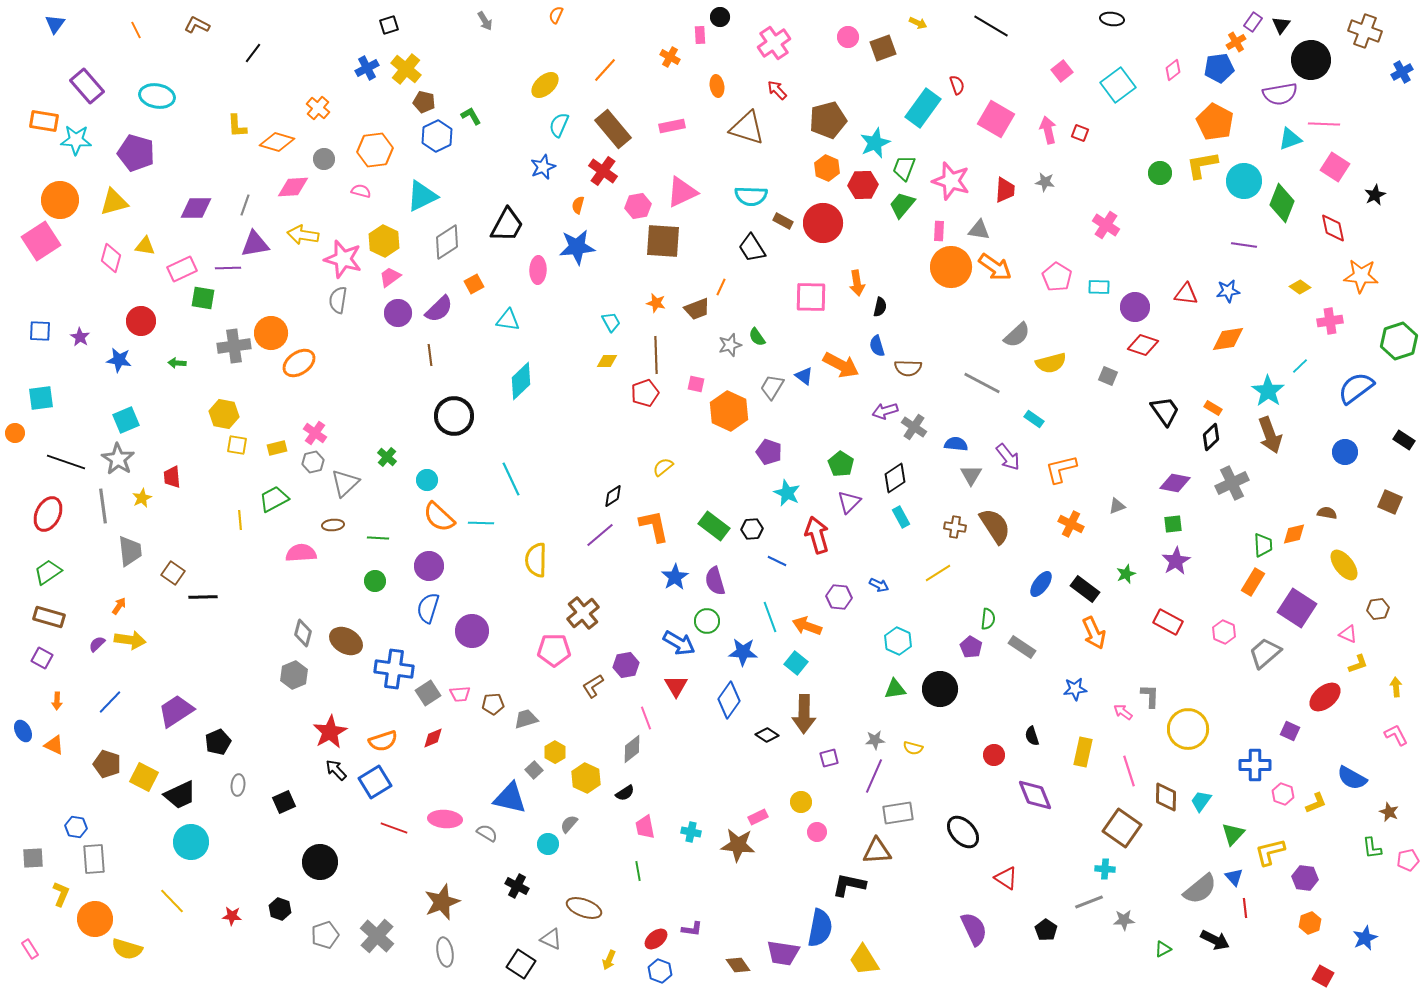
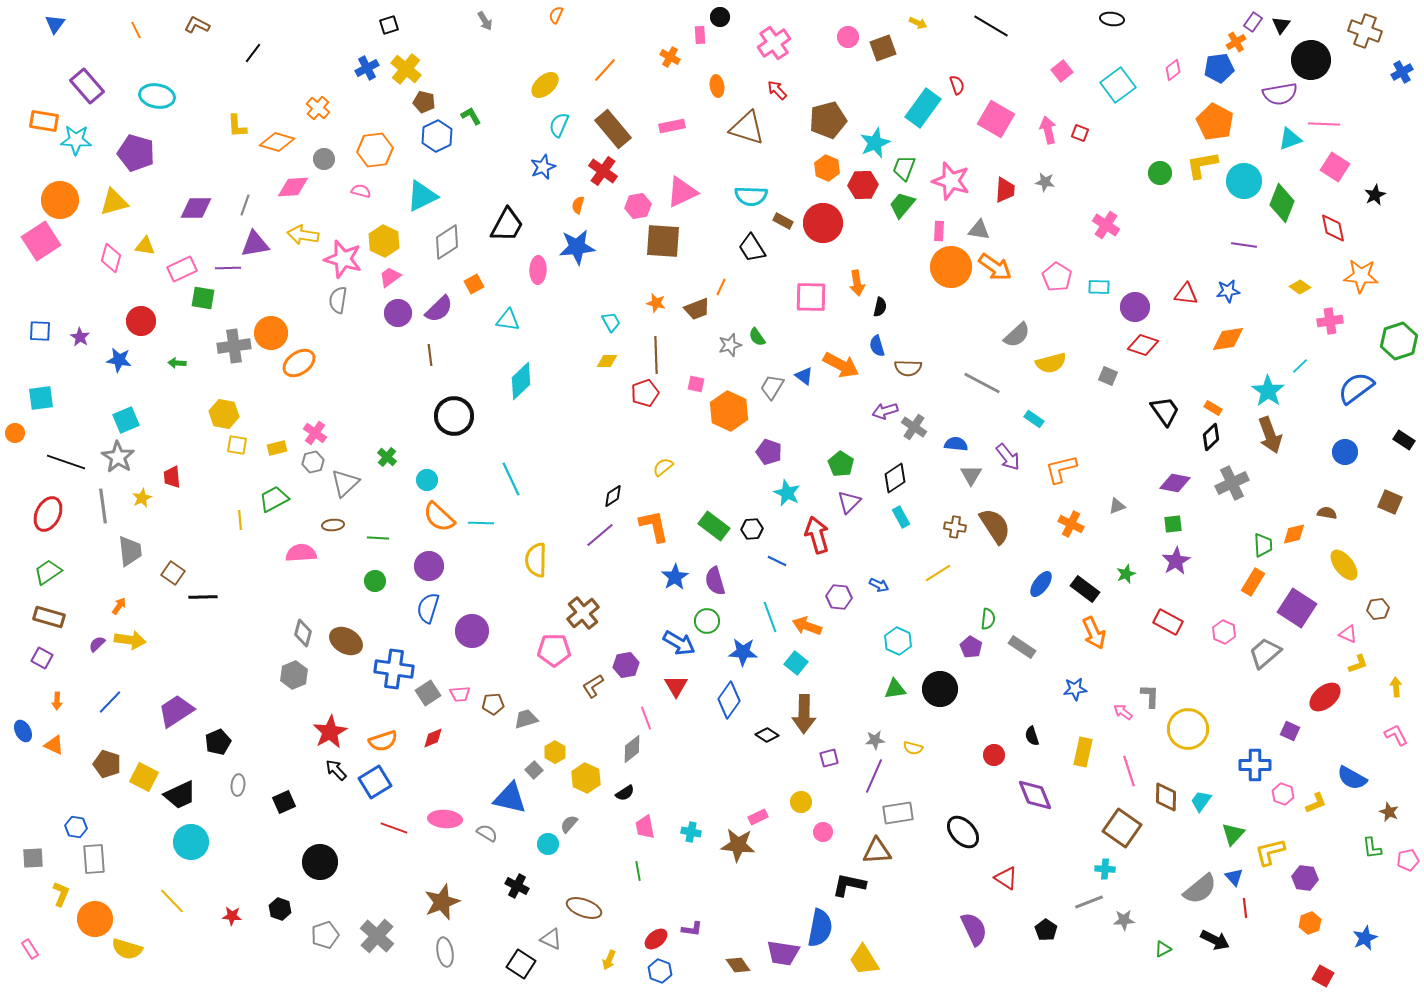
gray star at (118, 459): moved 2 px up
pink circle at (817, 832): moved 6 px right
